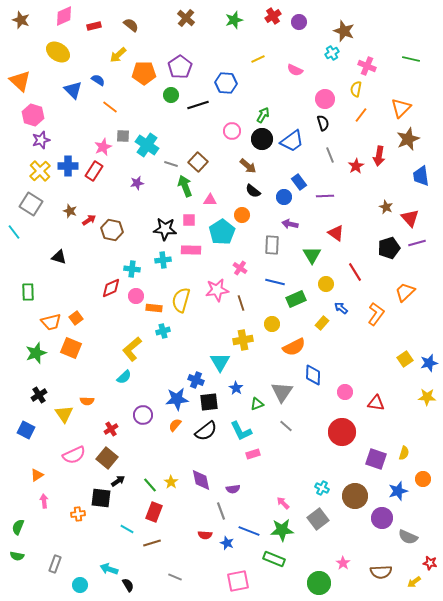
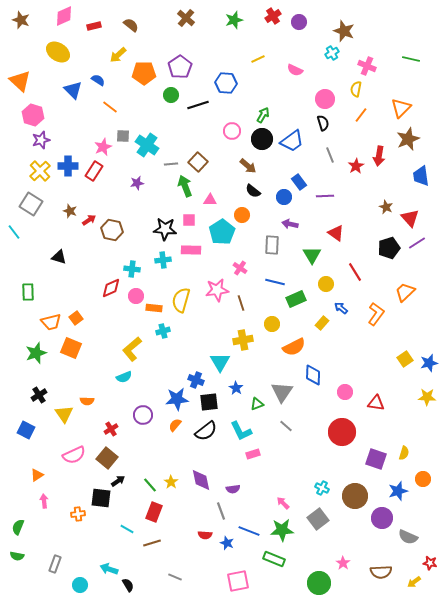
gray line at (171, 164): rotated 24 degrees counterclockwise
purple line at (417, 243): rotated 18 degrees counterclockwise
cyan semicircle at (124, 377): rotated 21 degrees clockwise
